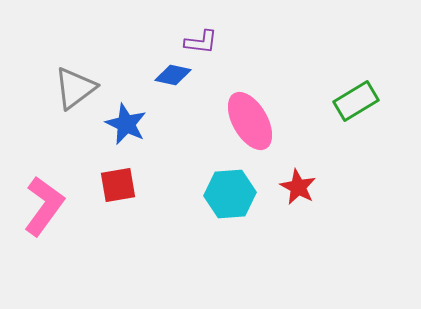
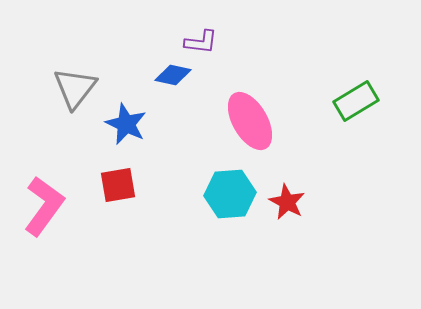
gray triangle: rotated 15 degrees counterclockwise
red star: moved 11 px left, 15 px down
